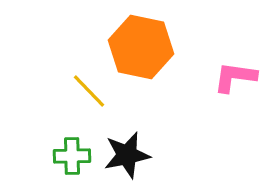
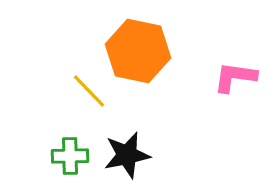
orange hexagon: moved 3 px left, 4 px down
green cross: moved 2 px left
